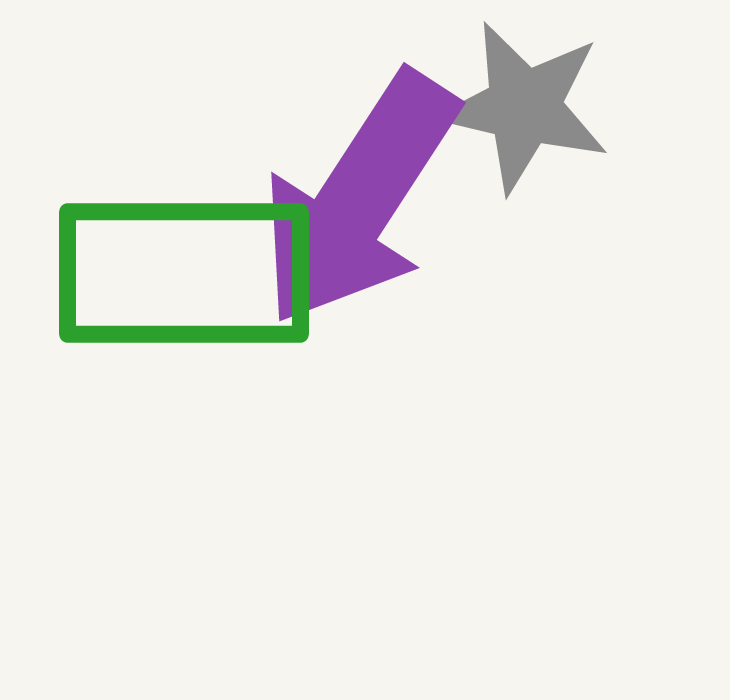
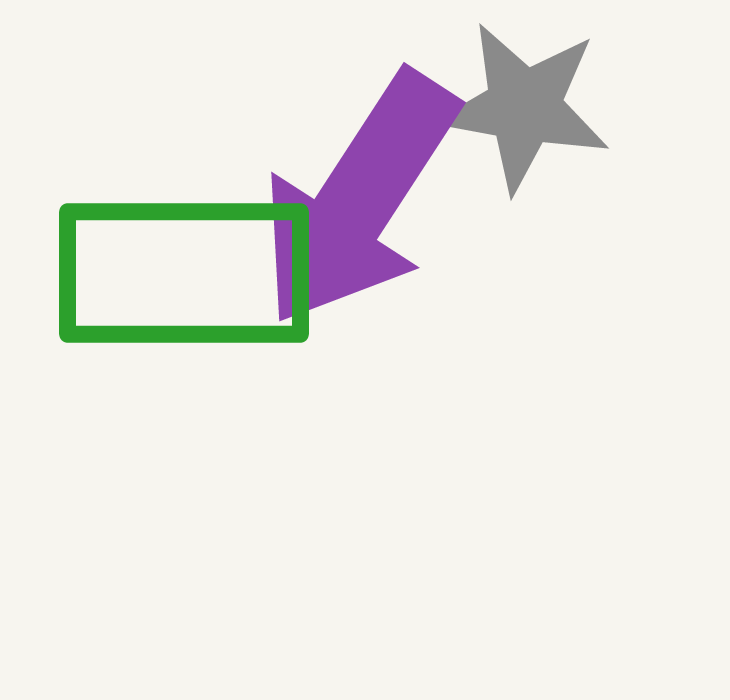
gray star: rotated 3 degrees counterclockwise
